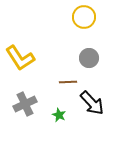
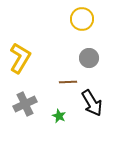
yellow circle: moved 2 px left, 2 px down
yellow L-shape: rotated 116 degrees counterclockwise
black arrow: rotated 12 degrees clockwise
green star: moved 1 px down
